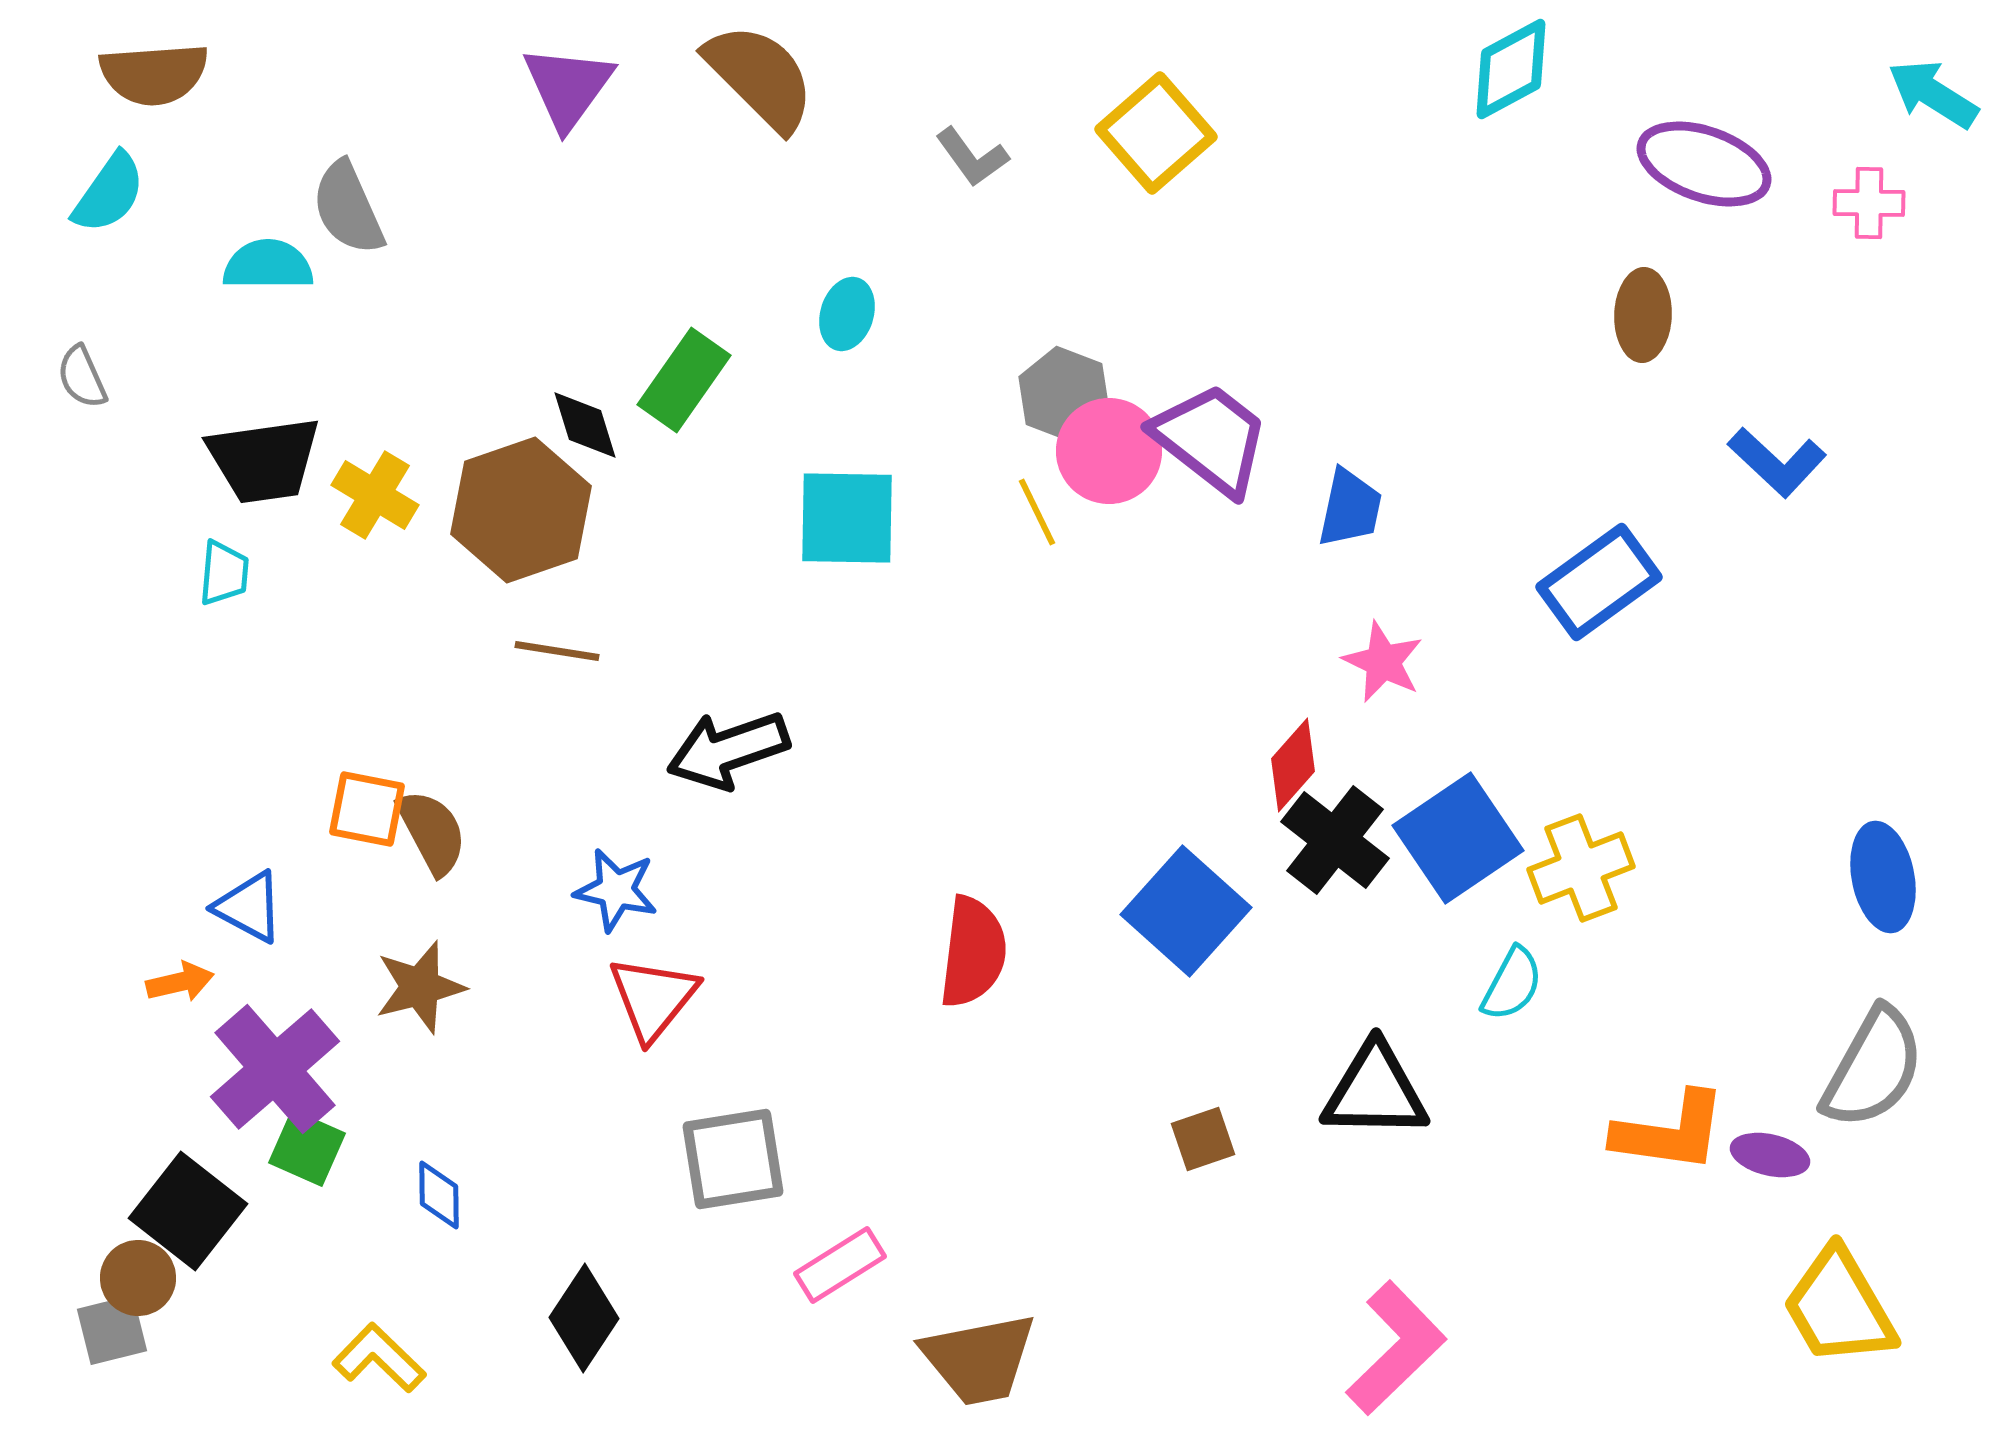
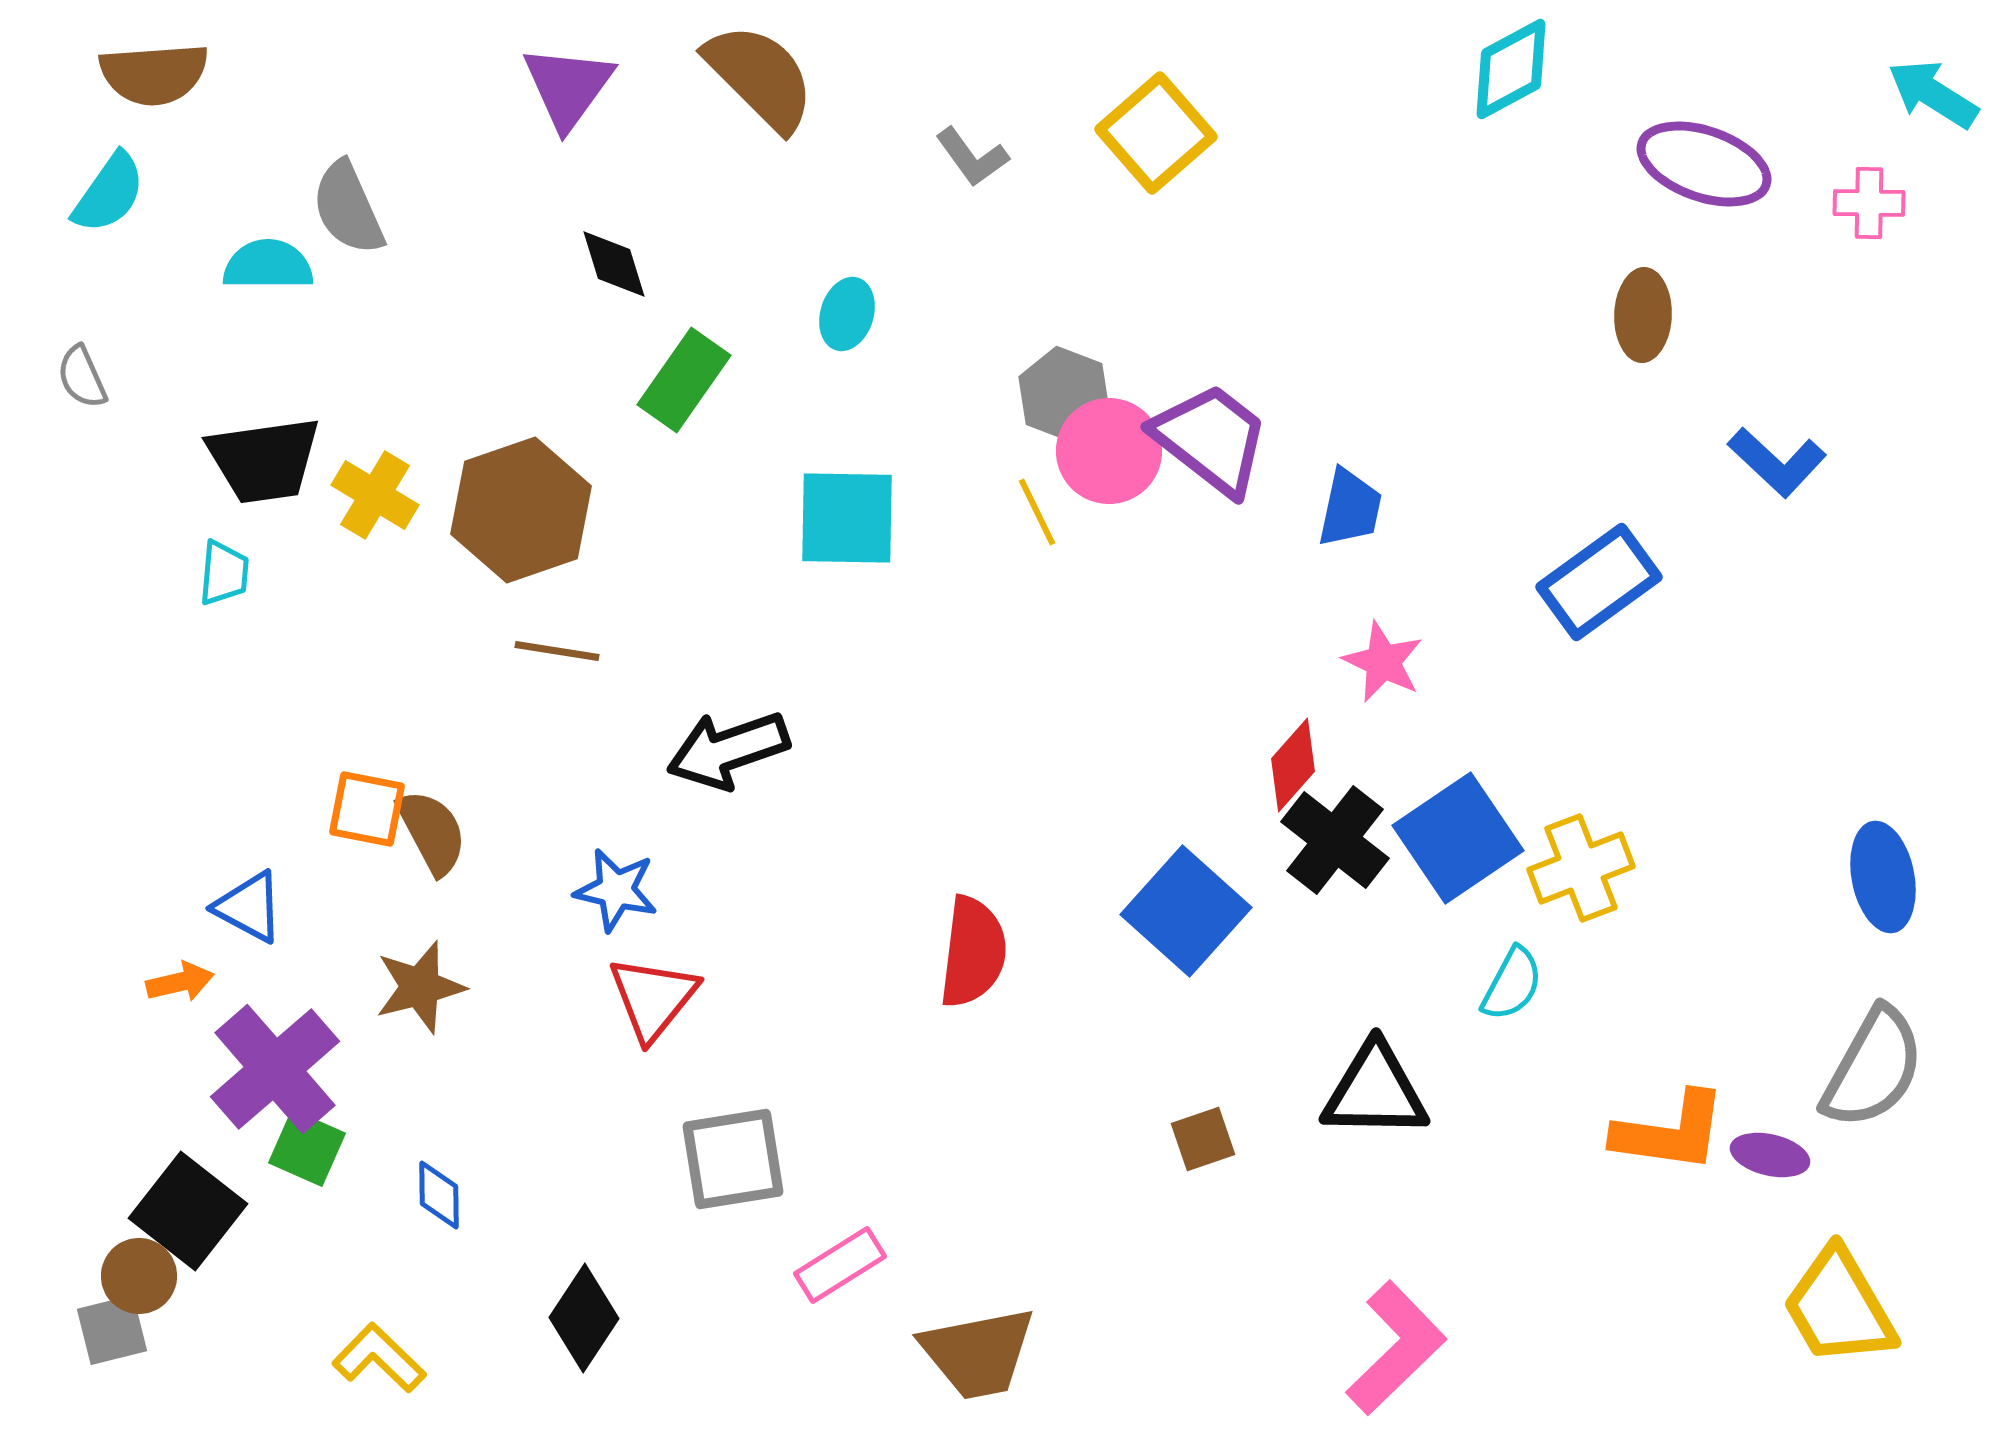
black diamond at (585, 425): moved 29 px right, 161 px up
brown circle at (138, 1278): moved 1 px right, 2 px up
brown trapezoid at (979, 1359): moved 1 px left, 6 px up
